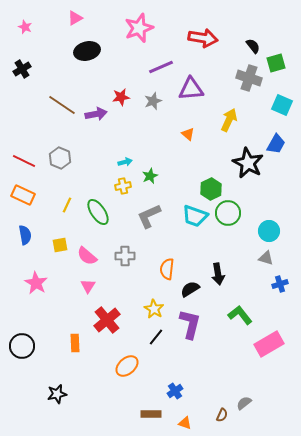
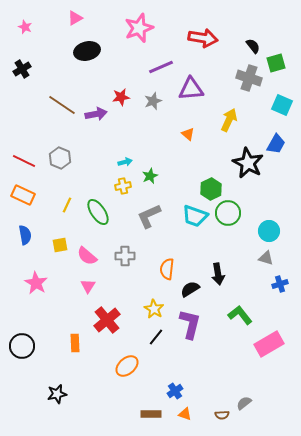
brown semicircle at (222, 415): rotated 64 degrees clockwise
orange triangle at (185, 423): moved 9 px up
